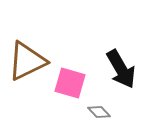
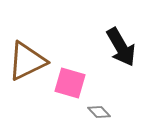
black arrow: moved 22 px up
